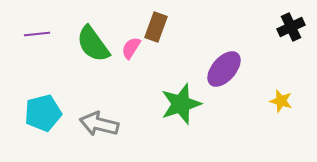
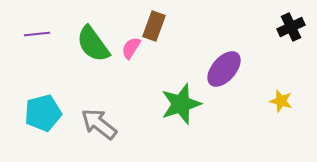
brown rectangle: moved 2 px left, 1 px up
gray arrow: rotated 24 degrees clockwise
